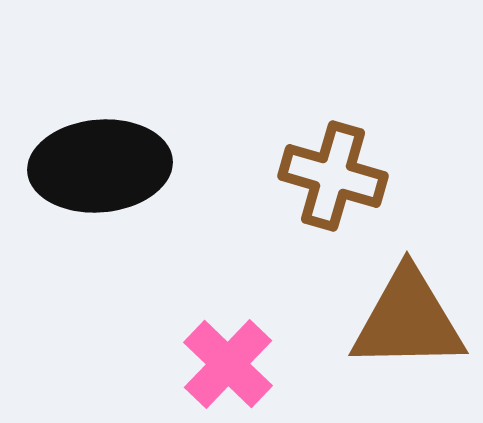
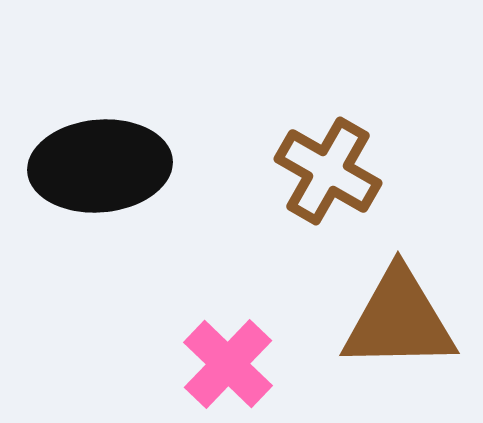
brown cross: moved 5 px left, 5 px up; rotated 14 degrees clockwise
brown triangle: moved 9 px left
